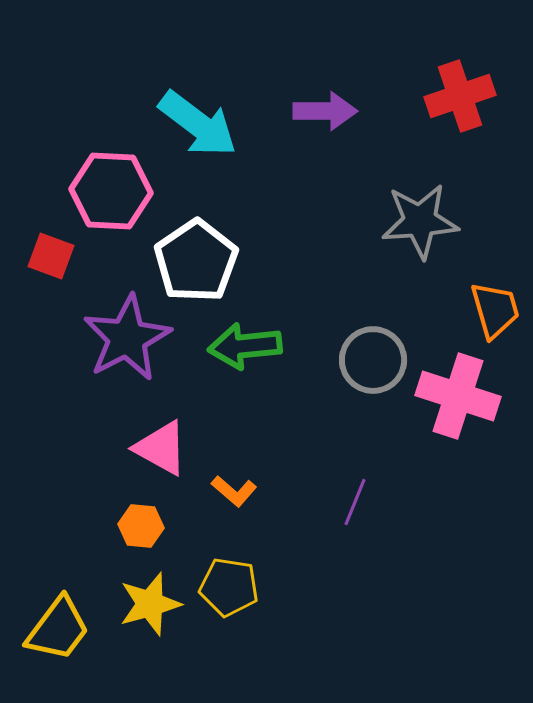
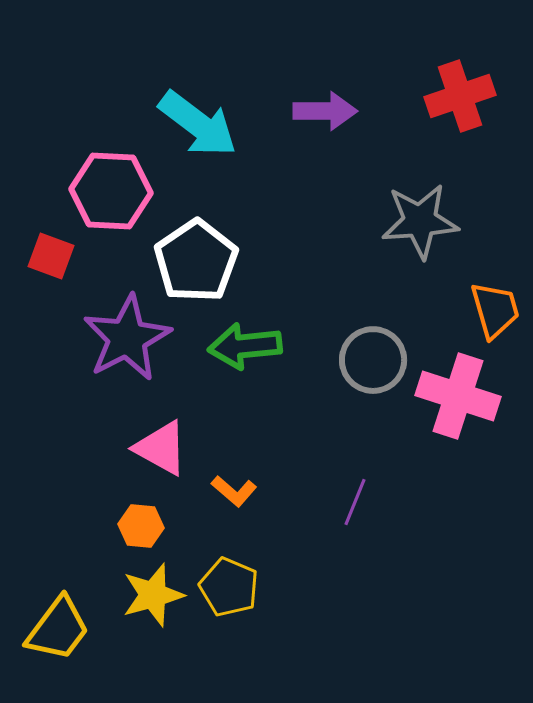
yellow pentagon: rotated 14 degrees clockwise
yellow star: moved 3 px right, 9 px up
